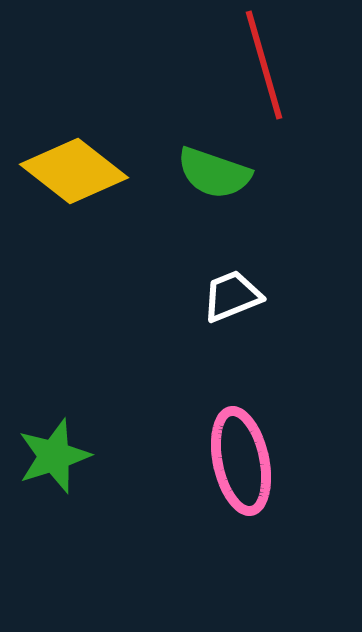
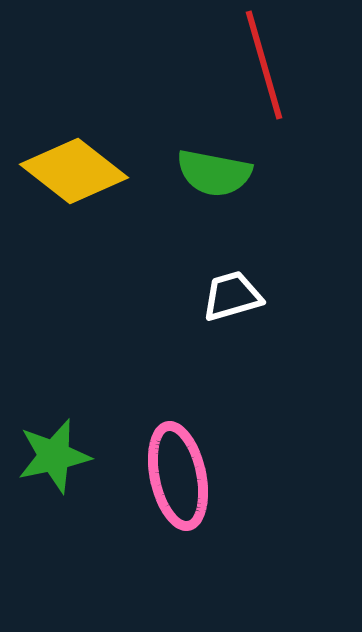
green semicircle: rotated 8 degrees counterclockwise
white trapezoid: rotated 6 degrees clockwise
green star: rotated 6 degrees clockwise
pink ellipse: moved 63 px left, 15 px down
